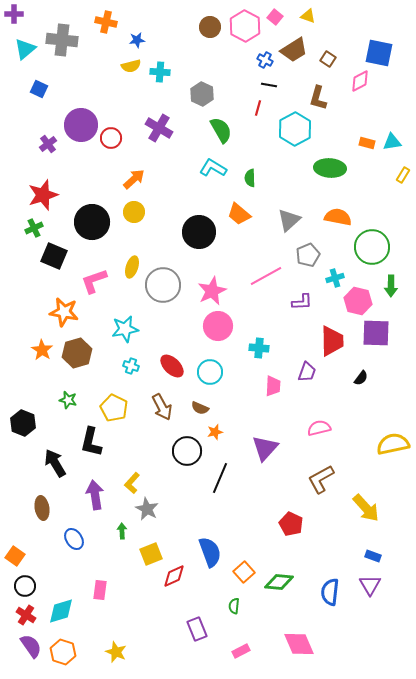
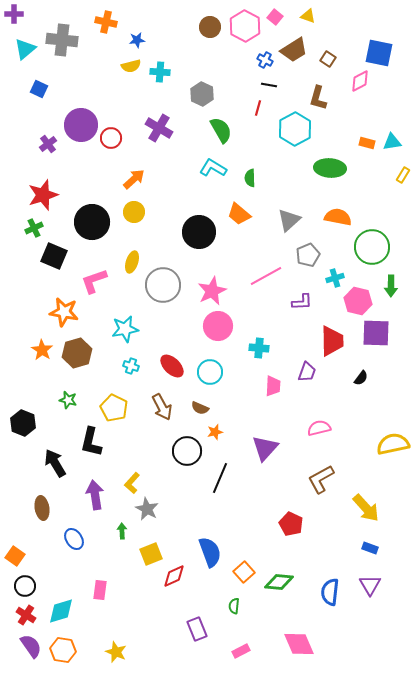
yellow ellipse at (132, 267): moved 5 px up
blue rectangle at (373, 556): moved 3 px left, 8 px up
orange hexagon at (63, 652): moved 2 px up; rotated 10 degrees counterclockwise
